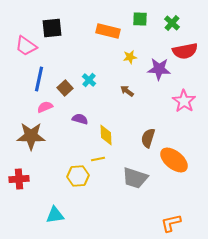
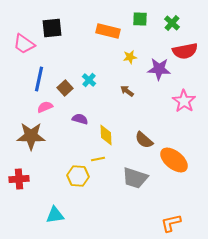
pink trapezoid: moved 2 px left, 2 px up
brown semicircle: moved 4 px left, 2 px down; rotated 66 degrees counterclockwise
yellow hexagon: rotated 10 degrees clockwise
